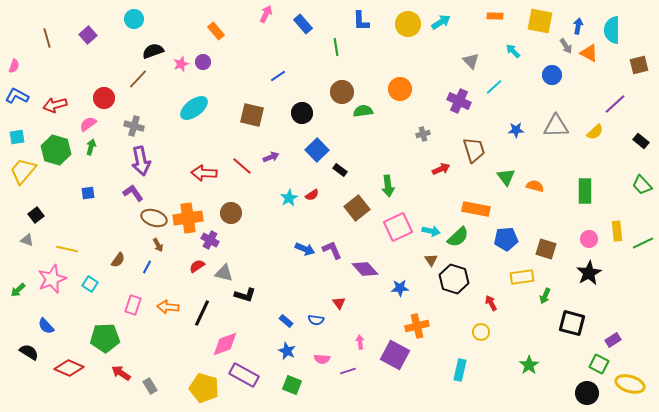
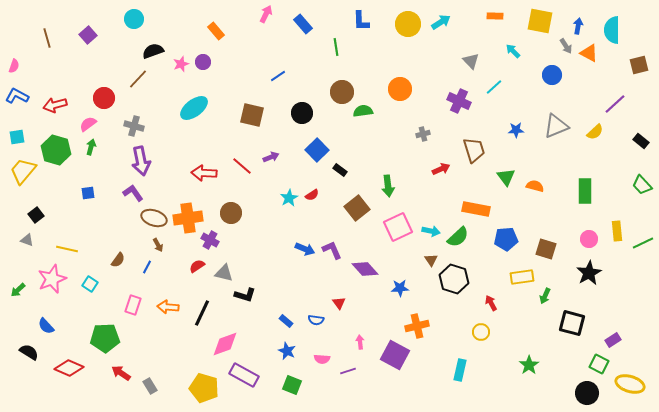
gray triangle at (556, 126): rotated 20 degrees counterclockwise
